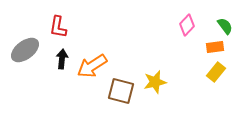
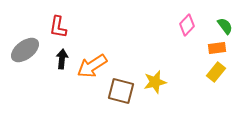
orange rectangle: moved 2 px right, 1 px down
